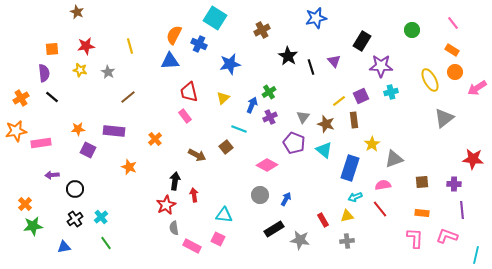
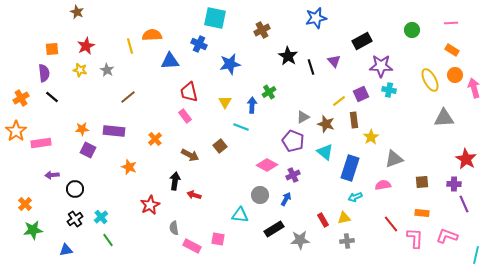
cyan square at (215, 18): rotated 20 degrees counterclockwise
pink line at (453, 23): moved 2 px left; rotated 56 degrees counterclockwise
orange semicircle at (174, 35): moved 22 px left; rotated 60 degrees clockwise
black rectangle at (362, 41): rotated 30 degrees clockwise
red star at (86, 46): rotated 18 degrees counterclockwise
gray star at (108, 72): moved 1 px left, 2 px up
orange circle at (455, 72): moved 3 px down
pink arrow at (477, 88): moved 3 px left; rotated 108 degrees clockwise
cyan cross at (391, 92): moved 2 px left, 2 px up; rotated 24 degrees clockwise
purple square at (361, 96): moved 2 px up
yellow triangle at (223, 98): moved 2 px right, 4 px down; rotated 16 degrees counterclockwise
blue arrow at (252, 105): rotated 21 degrees counterclockwise
purple cross at (270, 117): moved 23 px right, 58 px down
gray triangle at (303, 117): rotated 24 degrees clockwise
gray triangle at (444, 118): rotated 35 degrees clockwise
orange star at (78, 129): moved 4 px right
cyan line at (239, 129): moved 2 px right, 2 px up
orange star at (16, 131): rotated 25 degrees counterclockwise
purple pentagon at (294, 143): moved 1 px left, 2 px up
yellow star at (372, 144): moved 1 px left, 7 px up
brown square at (226, 147): moved 6 px left, 1 px up
cyan triangle at (324, 150): moved 1 px right, 2 px down
brown arrow at (197, 155): moved 7 px left
red star at (473, 159): moved 7 px left; rotated 25 degrees clockwise
red arrow at (194, 195): rotated 64 degrees counterclockwise
red star at (166, 205): moved 16 px left
red line at (380, 209): moved 11 px right, 15 px down
purple line at (462, 210): moved 2 px right, 6 px up; rotated 18 degrees counterclockwise
cyan triangle at (224, 215): moved 16 px right
yellow triangle at (347, 216): moved 3 px left, 2 px down
green star at (33, 226): moved 4 px down
pink square at (218, 239): rotated 16 degrees counterclockwise
gray star at (300, 240): rotated 12 degrees counterclockwise
green line at (106, 243): moved 2 px right, 3 px up
blue triangle at (64, 247): moved 2 px right, 3 px down
